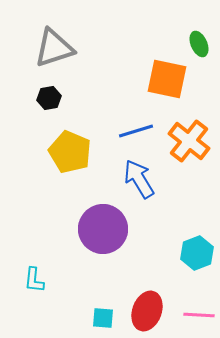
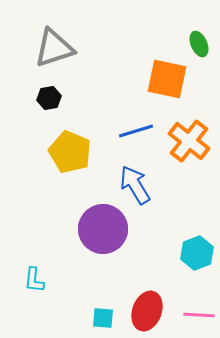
blue arrow: moved 4 px left, 6 px down
